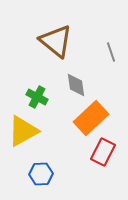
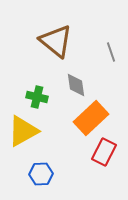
green cross: rotated 15 degrees counterclockwise
red rectangle: moved 1 px right
